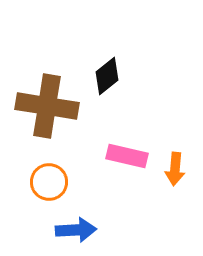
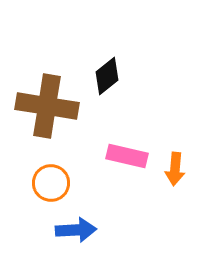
orange circle: moved 2 px right, 1 px down
